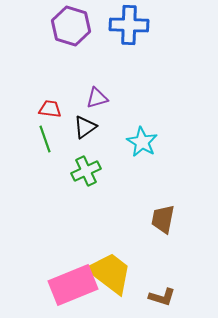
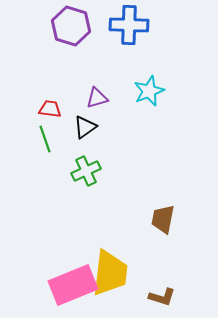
cyan star: moved 7 px right, 51 px up; rotated 20 degrees clockwise
yellow trapezoid: rotated 60 degrees clockwise
